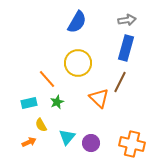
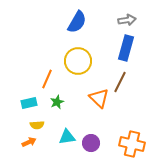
yellow circle: moved 2 px up
orange line: rotated 66 degrees clockwise
yellow semicircle: moved 4 px left; rotated 64 degrees counterclockwise
cyan triangle: rotated 42 degrees clockwise
